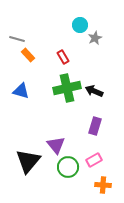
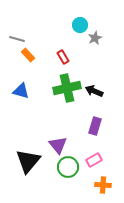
purple triangle: moved 2 px right
